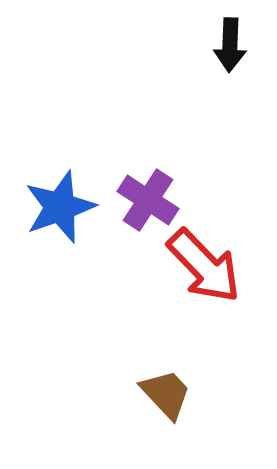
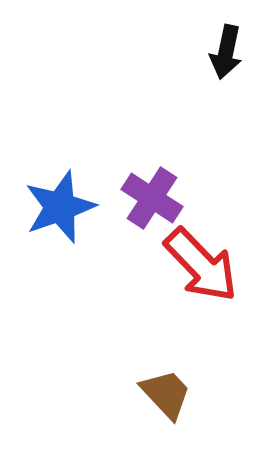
black arrow: moved 4 px left, 7 px down; rotated 10 degrees clockwise
purple cross: moved 4 px right, 2 px up
red arrow: moved 3 px left, 1 px up
